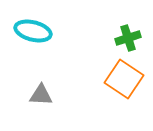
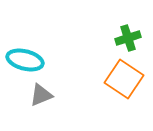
cyan ellipse: moved 8 px left, 29 px down
gray triangle: rotated 25 degrees counterclockwise
